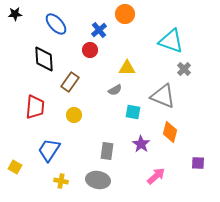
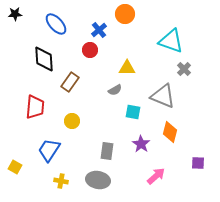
yellow circle: moved 2 px left, 6 px down
